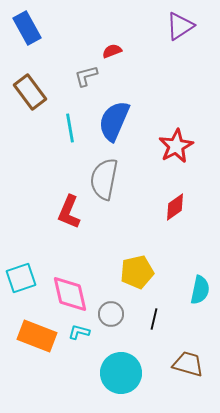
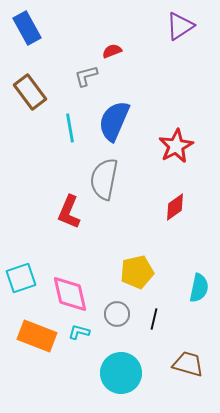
cyan semicircle: moved 1 px left, 2 px up
gray circle: moved 6 px right
